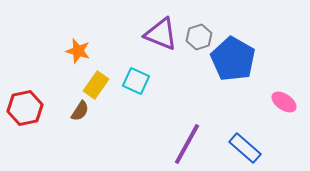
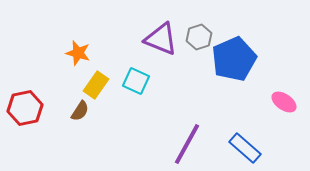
purple triangle: moved 5 px down
orange star: moved 2 px down
blue pentagon: moved 1 px right; rotated 18 degrees clockwise
